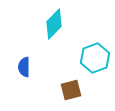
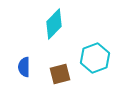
brown square: moved 11 px left, 16 px up
